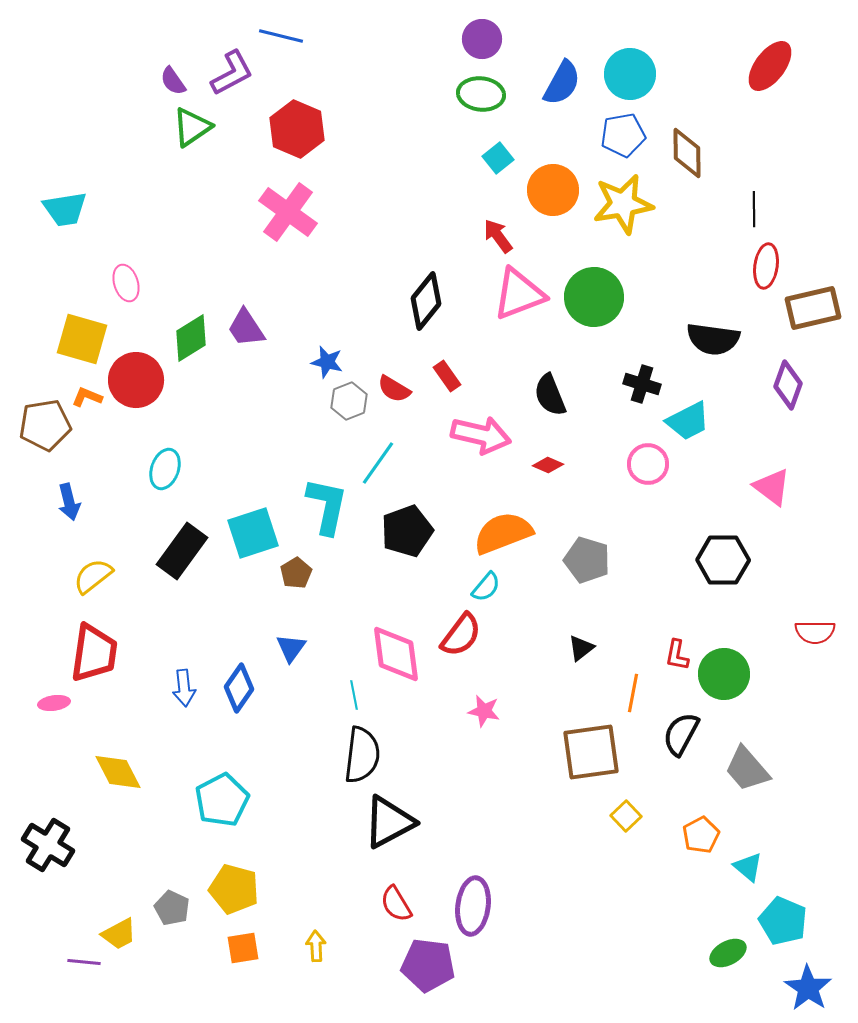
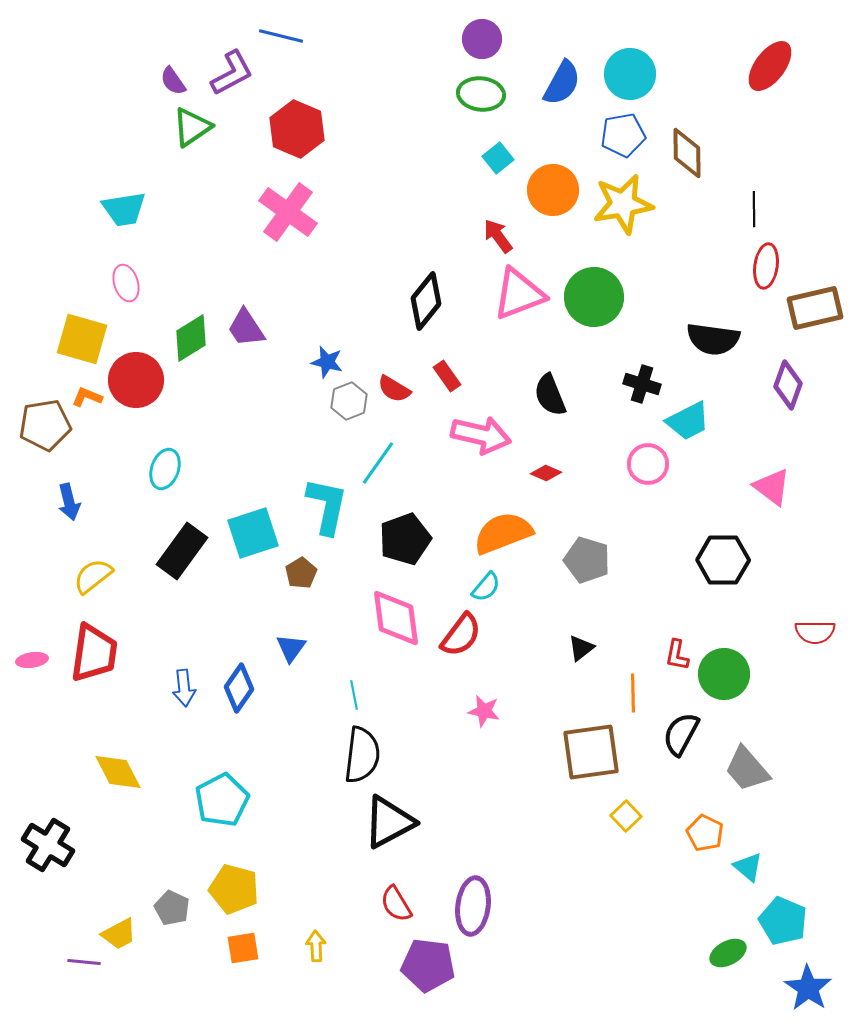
cyan trapezoid at (65, 209): moved 59 px right
brown rectangle at (813, 308): moved 2 px right
red diamond at (548, 465): moved 2 px left, 8 px down
black pentagon at (407, 531): moved 2 px left, 8 px down
brown pentagon at (296, 573): moved 5 px right
pink diamond at (396, 654): moved 36 px up
orange line at (633, 693): rotated 12 degrees counterclockwise
pink ellipse at (54, 703): moved 22 px left, 43 px up
orange pentagon at (701, 835): moved 4 px right, 2 px up; rotated 18 degrees counterclockwise
